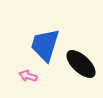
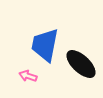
blue trapezoid: rotated 6 degrees counterclockwise
